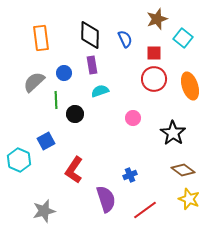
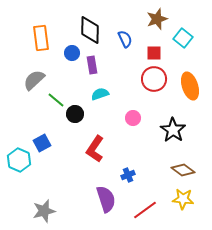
black diamond: moved 5 px up
blue circle: moved 8 px right, 20 px up
gray semicircle: moved 2 px up
cyan semicircle: moved 3 px down
green line: rotated 48 degrees counterclockwise
black star: moved 3 px up
blue square: moved 4 px left, 2 px down
red L-shape: moved 21 px right, 21 px up
blue cross: moved 2 px left
yellow star: moved 6 px left; rotated 15 degrees counterclockwise
